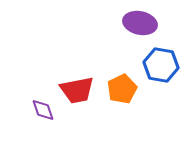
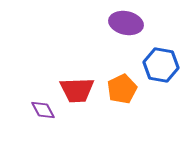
purple ellipse: moved 14 px left
red trapezoid: rotated 9 degrees clockwise
purple diamond: rotated 10 degrees counterclockwise
